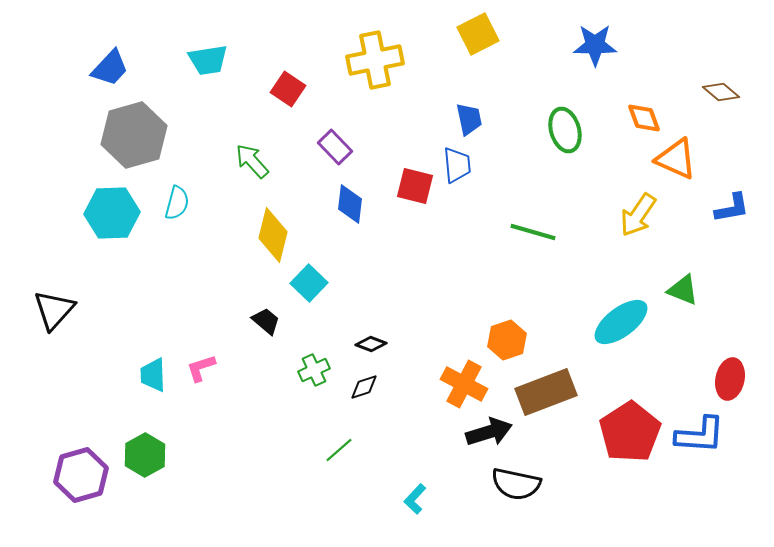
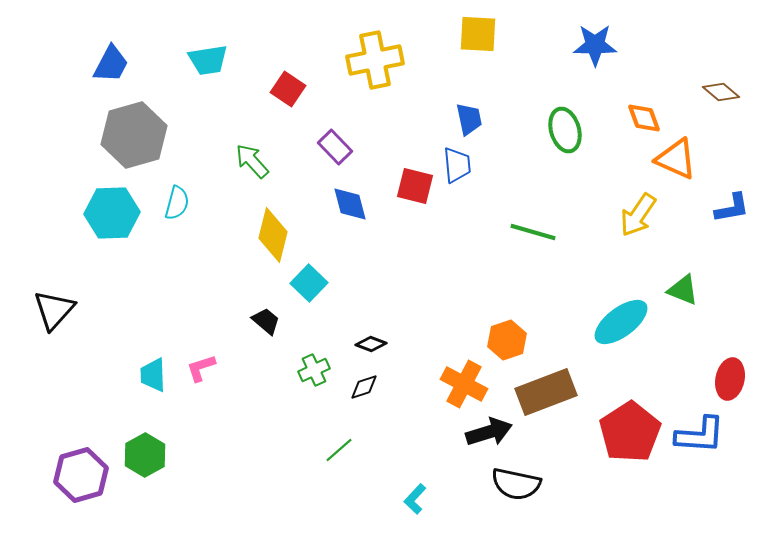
yellow square at (478, 34): rotated 30 degrees clockwise
blue trapezoid at (110, 68): moved 1 px right, 4 px up; rotated 15 degrees counterclockwise
blue diamond at (350, 204): rotated 21 degrees counterclockwise
